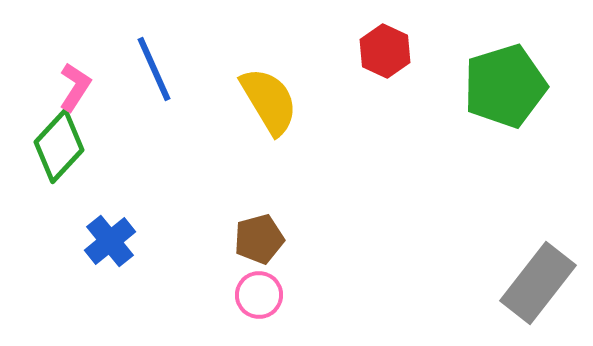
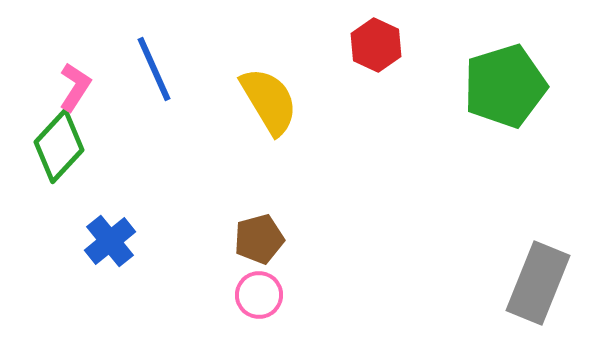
red hexagon: moved 9 px left, 6 px up
gray rectangle: rotated 16 degrees counterclockwise
